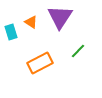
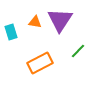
purple triangle: moved 3 px down
orange triangle: moved 4 px right; rotated 24 degrees counterclockwise
